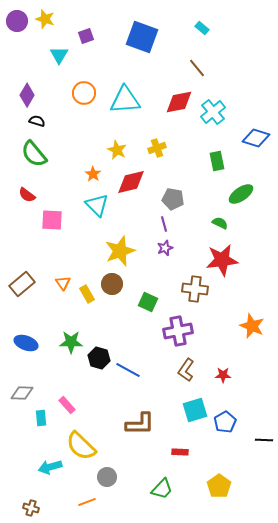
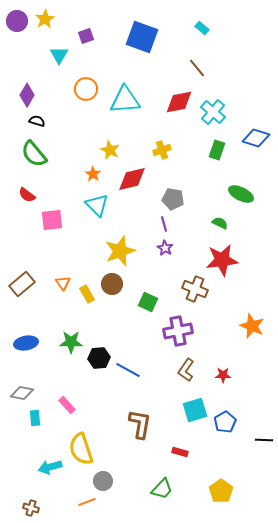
yellow star at (45, 19): rotated 24 degrees clockwise
orange circle at (84, 93): moved 2 px right, 4 px up
cyan cross at (213, 112): rotated 10 degrees counterclockwise
yellow cross at (157, 148): moved 5 px right, 2 px down
yellow star at (117, 150): moved 7 px left
green rectangle at (217, 161): moved 11 px up; rotated 30 degrees clockwise
red diamond at (131, 182): moved 1 px right, 3 px up
green ellipse at (241, 194): rotated 60 degrees clockwise
pink square at (52, 220): rotated 10 degrees counterclockwise
purple star at (165, 248): rotated 21 degrees counterclockwise
brown cross at (195, 289): rotated 15 degrees clockwise
blue ellipse at (26, 343): rotated 30 degrees counterclockwise
black hexagon at (99, 358): rotated 20 degrees counterclockwise
gray diamond at (22, 393): rotated 10 degrees clockwise
cyan rectangle at (41, 418): moved 6 px left
brown L-shape at (140, 424): rotated 80 degrees counterclockwise
yellow semicircle at (81, 446): moved 3 px down; rotated 28 degrees clockwise
red rectangle at (180, 452): rotated 14 degrees clockwise
gray circle at (107, 477): moved 4 px left, 4 px down
yellow pentagon at (219, 486): moved 2 px right, 5 px down
